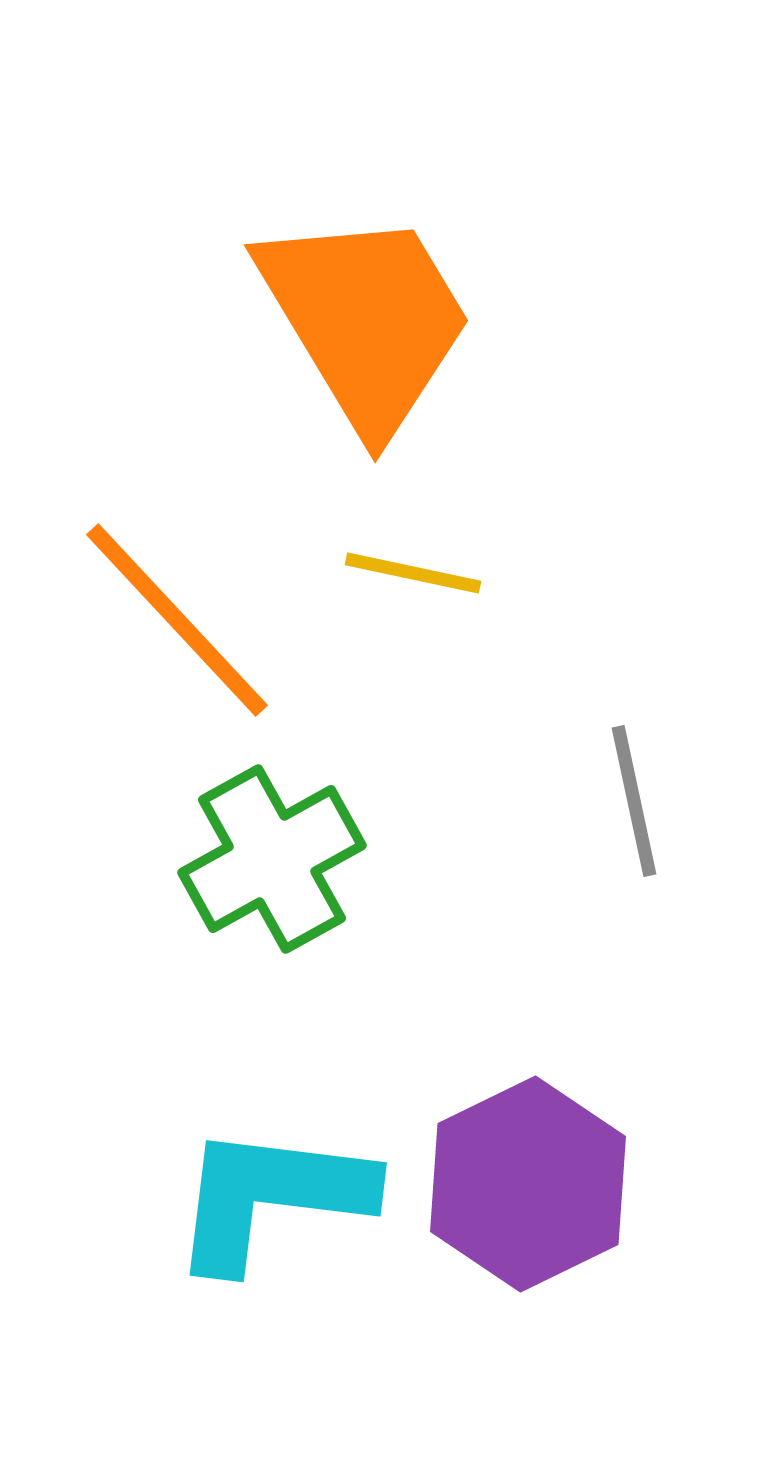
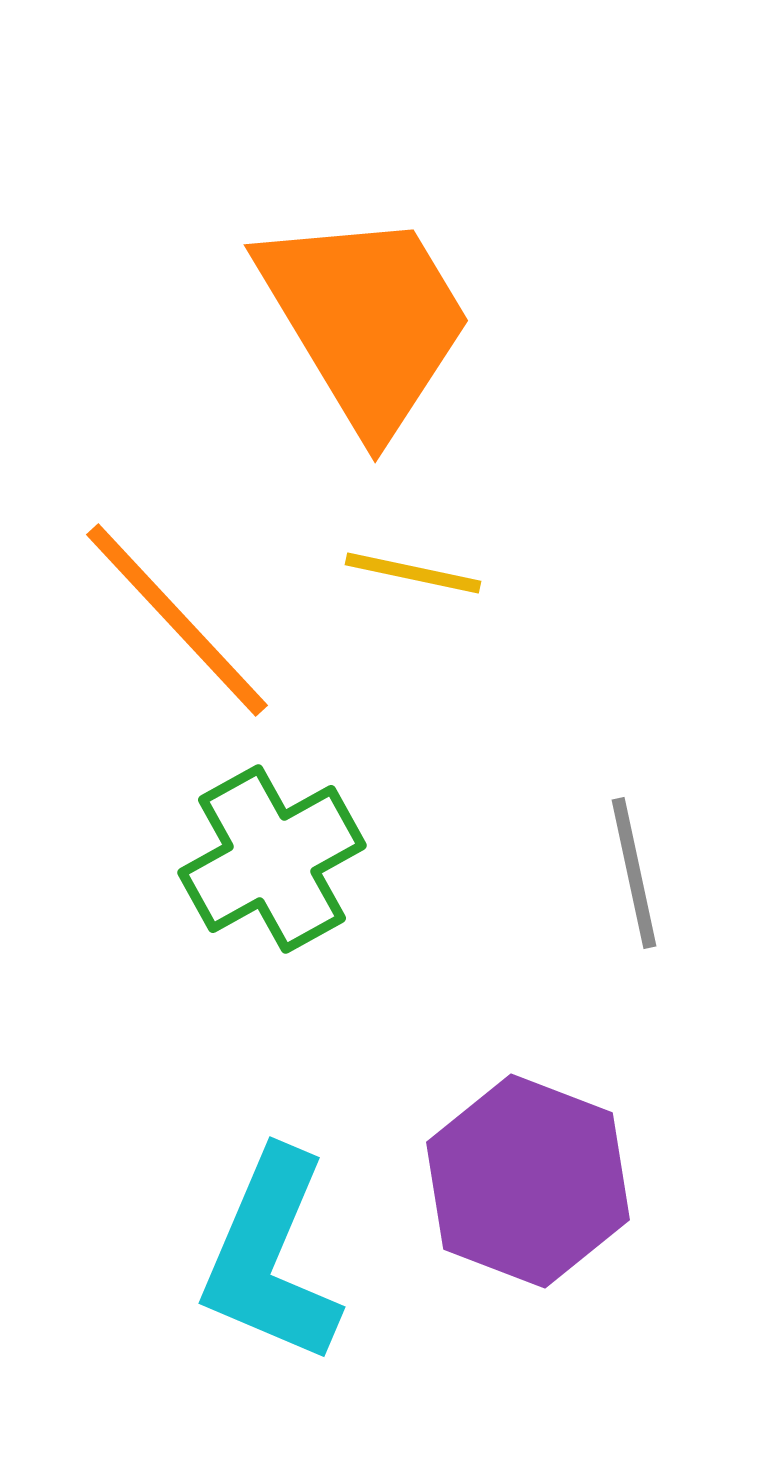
gray line: moved 72 px down
purple hexagon: moved 3 px up; rotated 13 degrees counterclockwise
cyan L-shape: moved 60 px down; rotated 74 degrees counterclockwise
